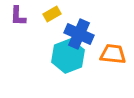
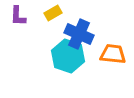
yellow rectangle: moved 1 px right, 1 px up
cyan hexagon: rotated 20 degrees counterclockwise
